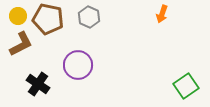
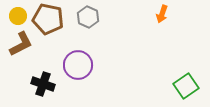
gray hexagon: moved 1 px left
black cross: moved 5 px right; rotated 15 degrees counterclockwise
